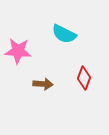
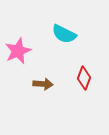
pink star: rotated 28 degrees counterclockwise
